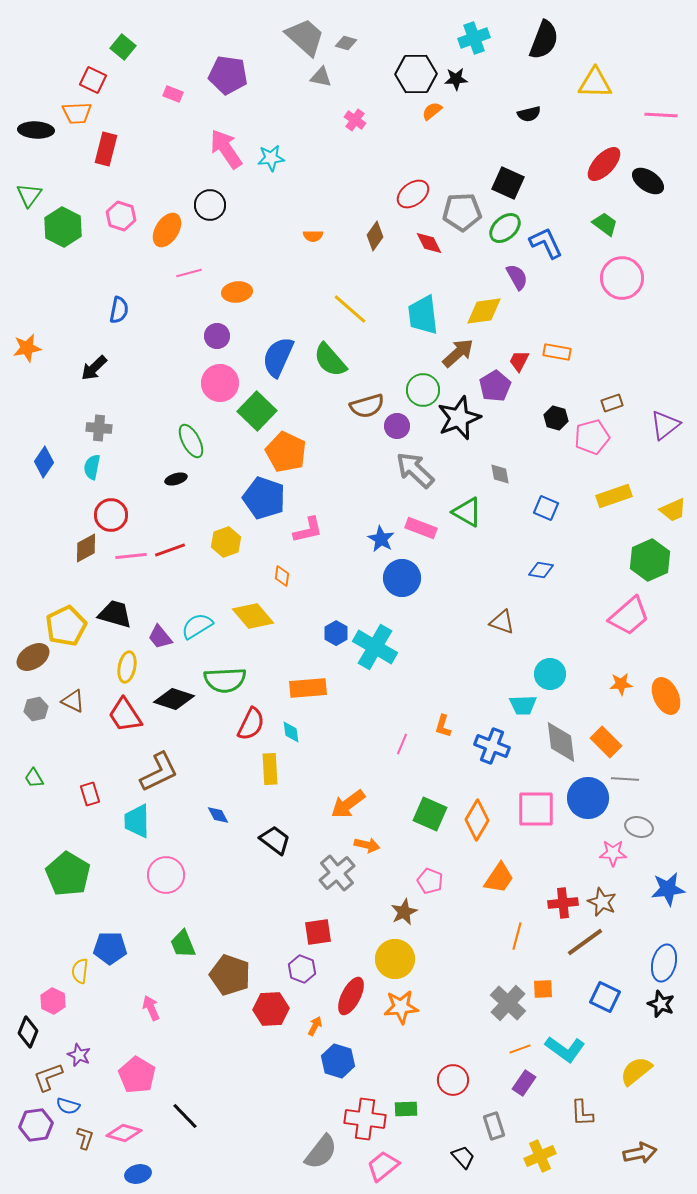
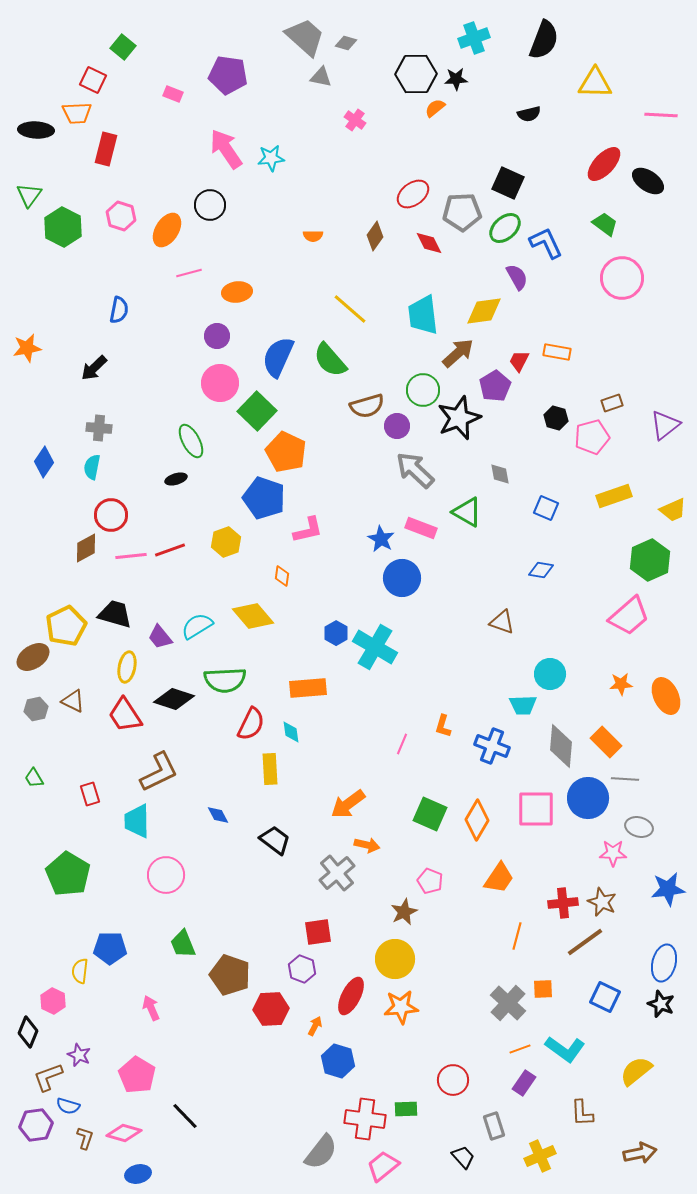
orange semicircle at (432, 111): moved 3 px right, 3 px up
gray diamond at (561, 742): moved 4 px down; rotated 12 degrees clockwise
